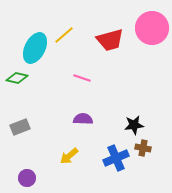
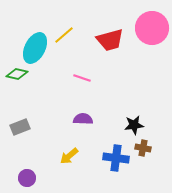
green diamond: moved 4 px up
blue cross: rotated 30 degrees clockwise
